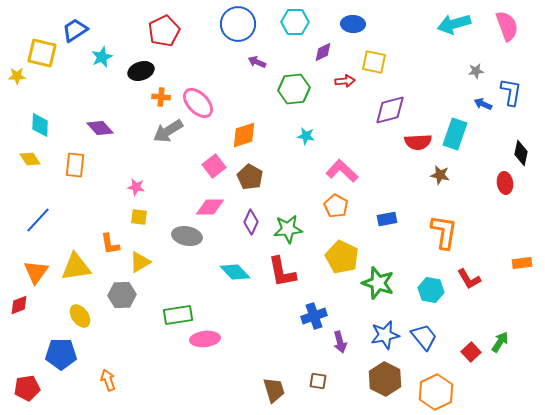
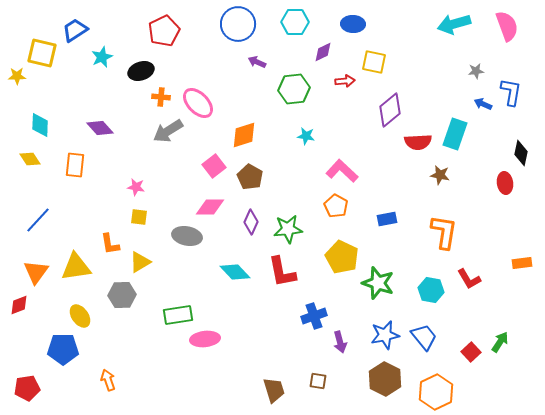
purple diamond at (390, 110): rotated 24 degrees counterclockwise
blue pentagon at (61, 354): moved 2 px right, 5 px up
